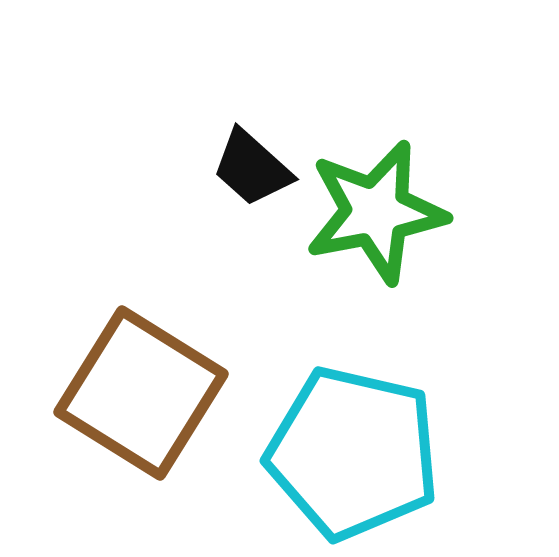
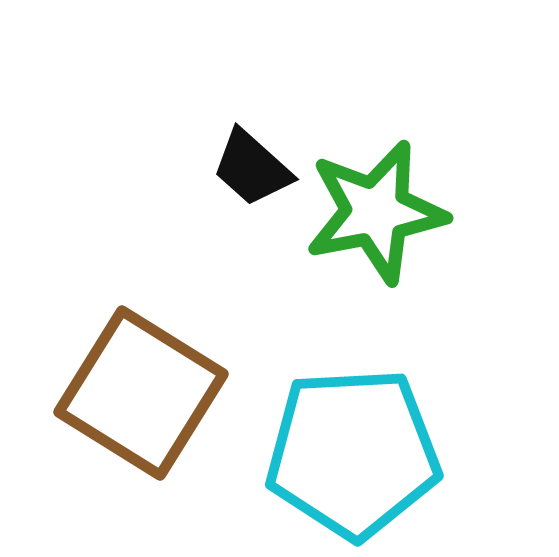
cyan pentagon: rotated 16 degrees counterclockwise
